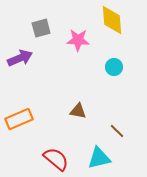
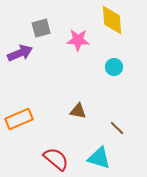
purple arrow: moved 5 px up
brown line: moved 3 px up
cyan triangle: rotated 30 degrees clockwise
